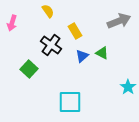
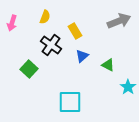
yellow semicircle: moved 3 px left, 6 px down; rotated 56 degrees clockwise
green triangle: moved 6 px right, 12 px down
